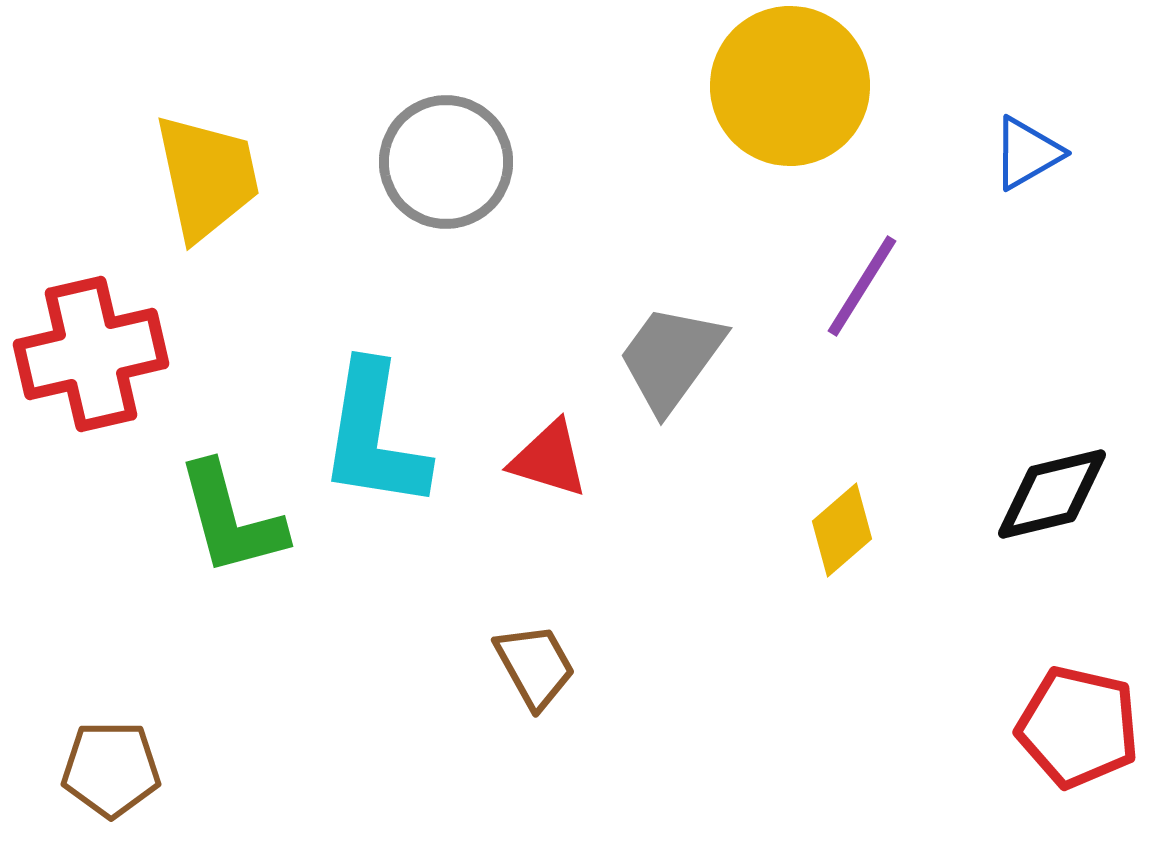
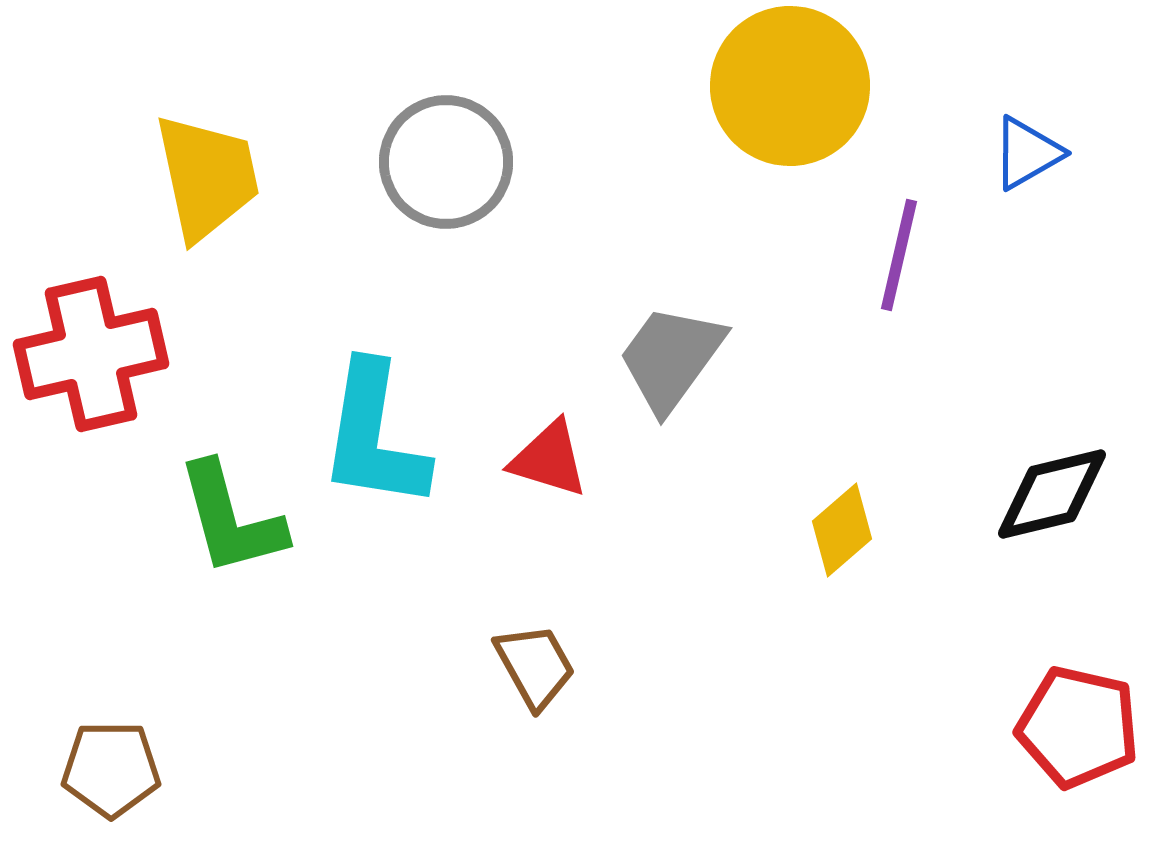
purple line: moved 37 px right, 31 px up; rotated 19 degrees counterclockwise
